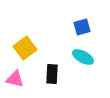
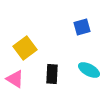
cyan ellipse: moved 6 px right, 13 px down
pink triangle: rotated 18 degrees clockwise
